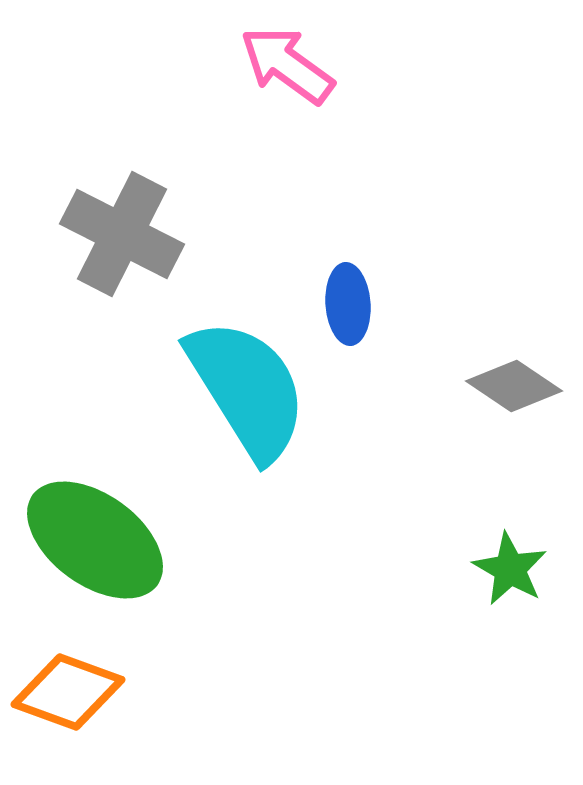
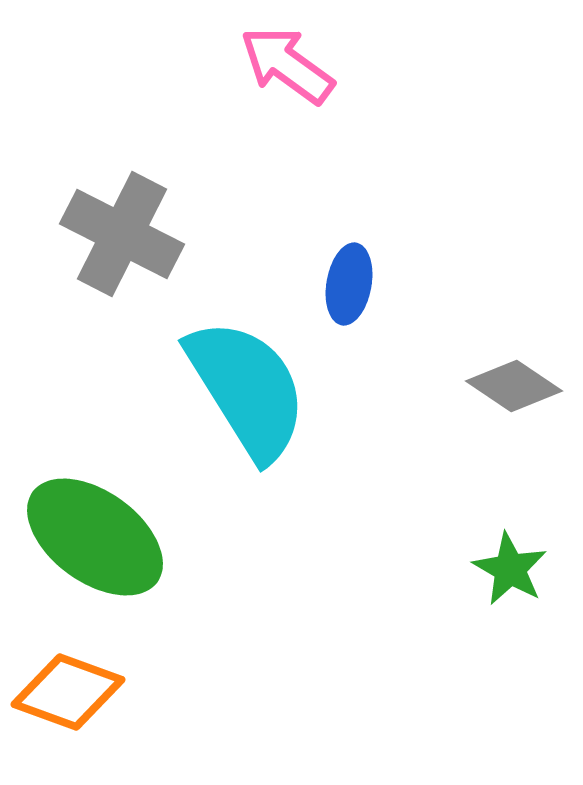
blue ellipse: moved 1 px right, 20 px up; rotated 14 degrees clockwise
green ellipse: moved 3 px up
